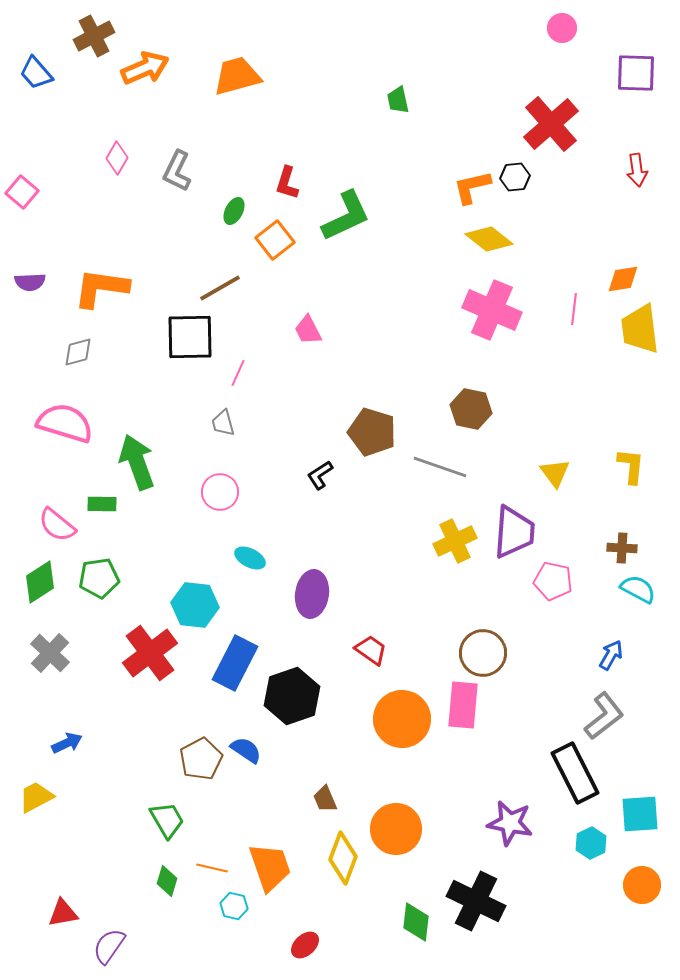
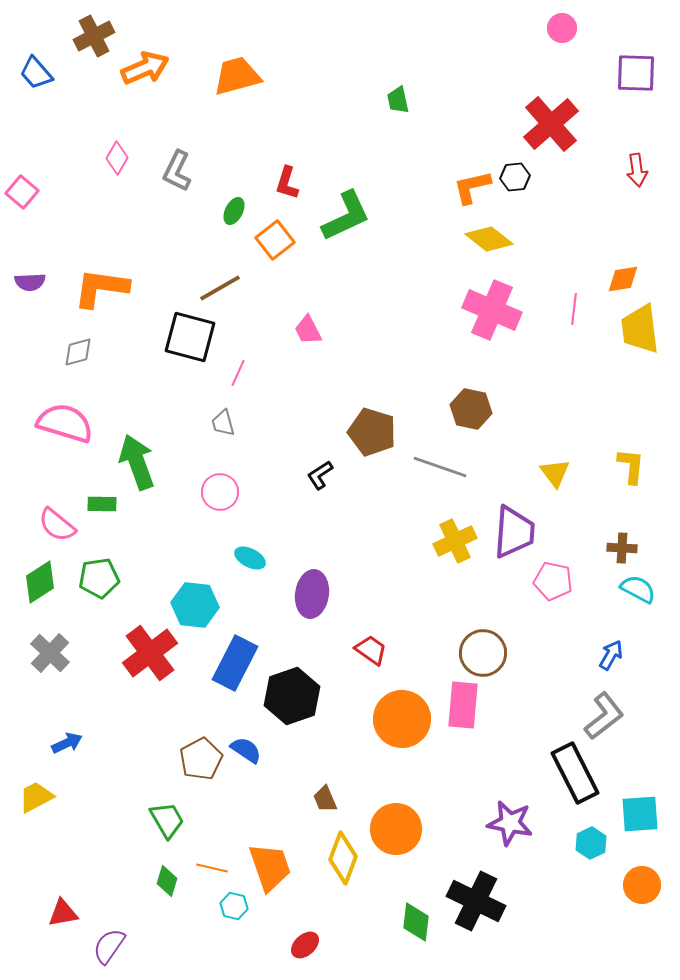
black square at (190, 337): rotated 16 degrees clockwise
